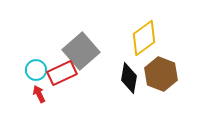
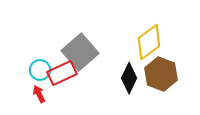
yellow diamond: moved 5 px right, 4 px down
gray square: moved 1 px left, 1 px down
cyan circle: moved 4 px right
black diamond: rotated 16 degrees clockwise
